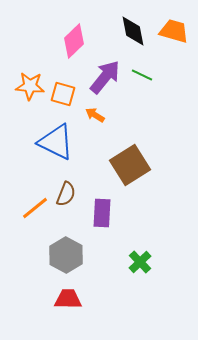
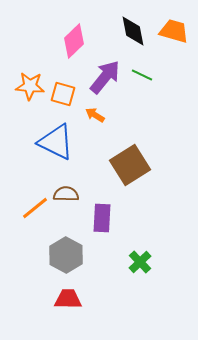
brown semicircle: rotated 110 degrees counterclockwise
purple rectangle: moved 5 px down
